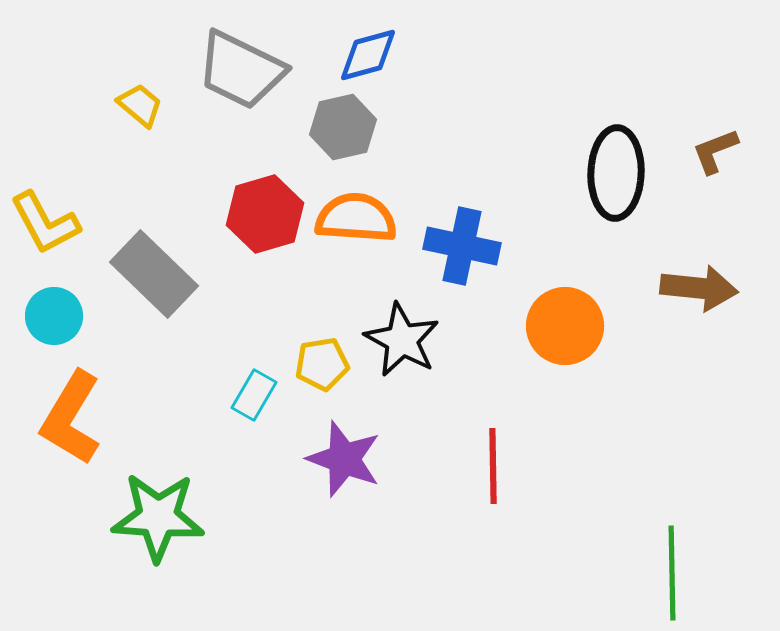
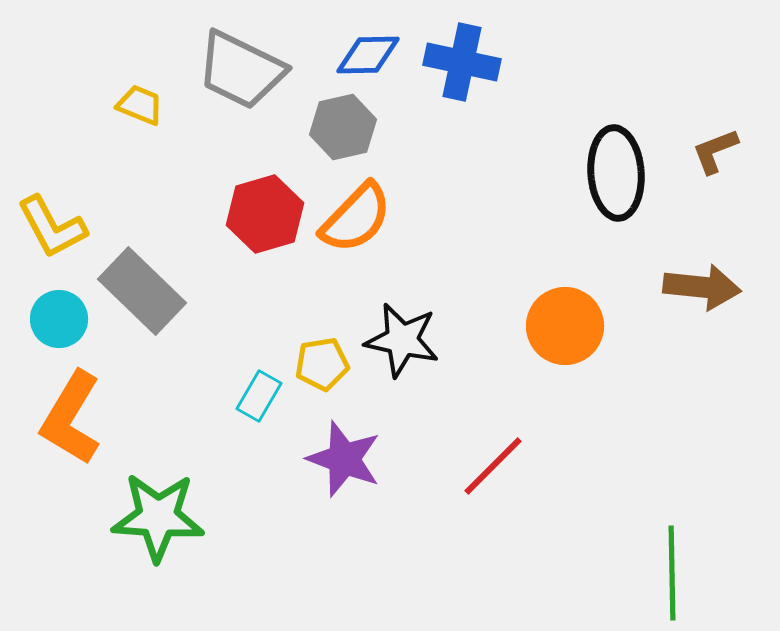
blue diamond: rotated 14 degrees clockwise
yellow trapezoid: rotated 18 degrees counterclockwise
black ellipse: rotated 6 degrees counterclockwise
orange semicircle: rotated 130 degrees clockwise
yellow L-shape: moved 7 px right, 4 px down
blue cross: moved 184 px up
gray rectangle: moved 12 px left, 17 px down
brown arrow: moved 3 px right, 1 px up
cyan circle: moved 5 px right, 3 px down
black star: rotated 16 degrees counterclockwise
cyan rectangle: moved 5 px right, 1 px down
red line: rotated 46 degrees clockwise
